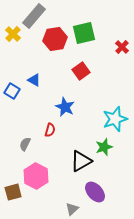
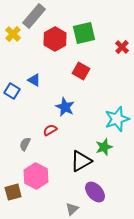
red hexagon: rotated 20 degrees counterclockwise
red square: rotated 24 degrees counterclockwise
cyan star: moved 2 px right
red semicircle: rotated 136 degrees counterclockwise
